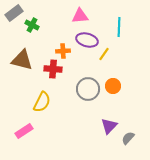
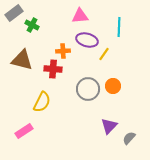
gray semicircle: moved 1 px right
